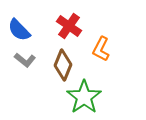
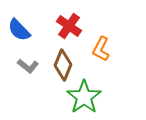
gray L-shape: moved 3 px right, 6 px down
